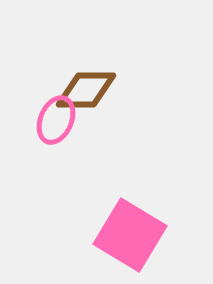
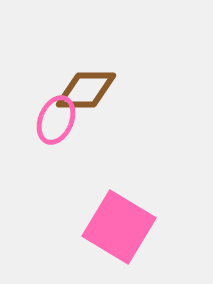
pink square: moved 11 px left, 8 px up
